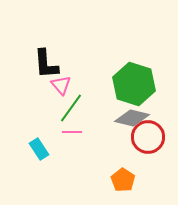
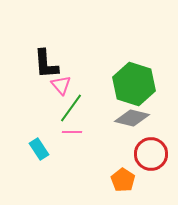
red circle: moved 3 px right, 17 px down
